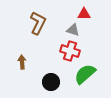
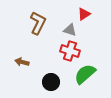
red triangle: rotated 32 degrees counterclockwise
gray triangle: moved 3 px left
brown arrow: rotated 72 degrees counterclockwise
